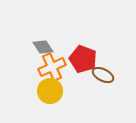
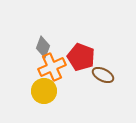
gray diamond: rotated 55 degrees clockwise
red pentagon: moved 2 px left, 2 px up
yellow circle: moved 6 px left
